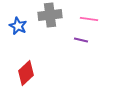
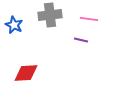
blue star: moved 4 px left, 1 px up
red diamond: rotated 40 degrees clockwise
